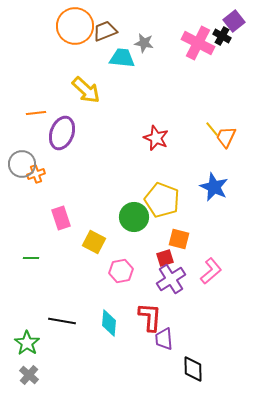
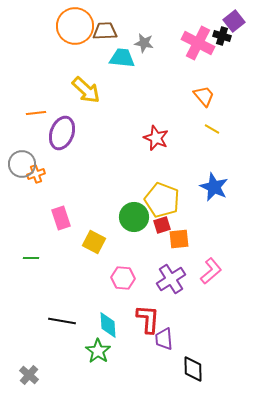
brown trapezoid: rotated 20 degrees clockwise
black cross: rotated 12 degrees counterclockwise
yellow line: rotated 21 degrees counterclockwise
orange trapezoid: moved 22 px left, 41 px up; rotated 115 degrees clockwise
orange square: rotated 20 degrees counterclockwise
red square: moved 3 px left, 33 px up
pink hexagon: moved 2 px right, 7 px down; rotated 15 degrees clockwise
red L-shape: moved 2 px left, 2 px down
cyan diamond: moved 1 px left, 2 px down; rotated 8 degrees counterclockwise
green star: moved 71 px right, 8 px down
